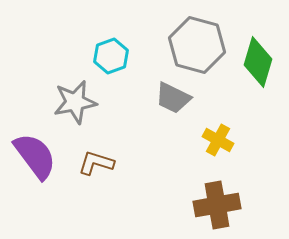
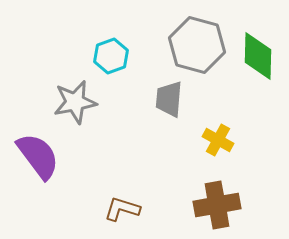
green diamond: moved 6 px up; rotated 15 degrees counterclockwise
gray trapezoid: moved 4 px left, 1 px down; rotated 69 degrees clockwise
purple semicircle: moved 3 px right
brown L-shape: moved 26 px right, 46 px down
